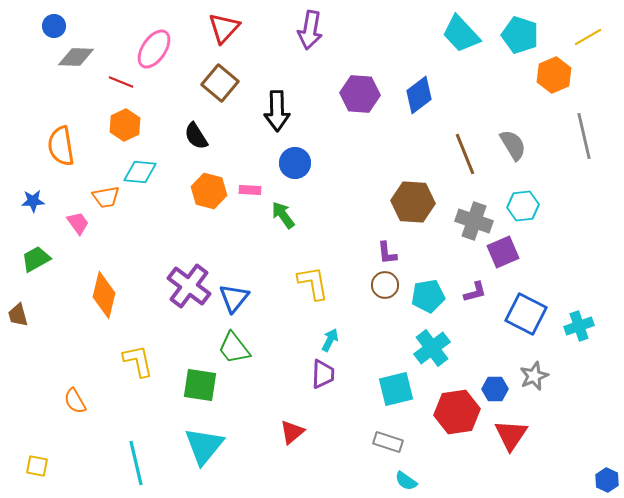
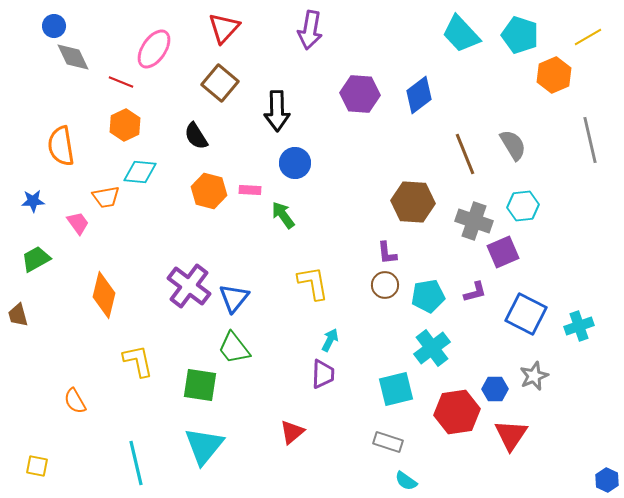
gray diamond at (76, 57): moved 3 px left; rotated 63 degrees clockwise
gray line at (584, 136): moved 6 px right, 4 px down
